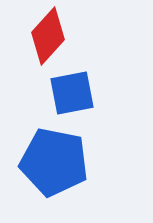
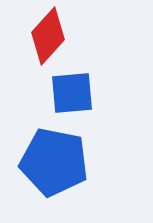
blue square: rotated 6 degrees clockwise
